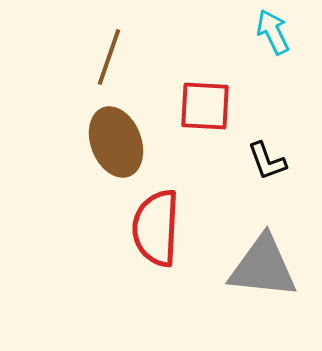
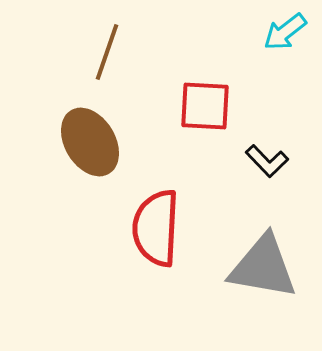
cyan arrow: moved 12 px right; rotated 102 degrees counterclockwise
brown line: moved 2 px left, 5 px up
brown ellipse: moved 26 px left; rotated 10 degrees counterclockwise
black L-shape: rotated 24 degrees counterclockwise
gray triangle: rotated 4 degrees clockwise
